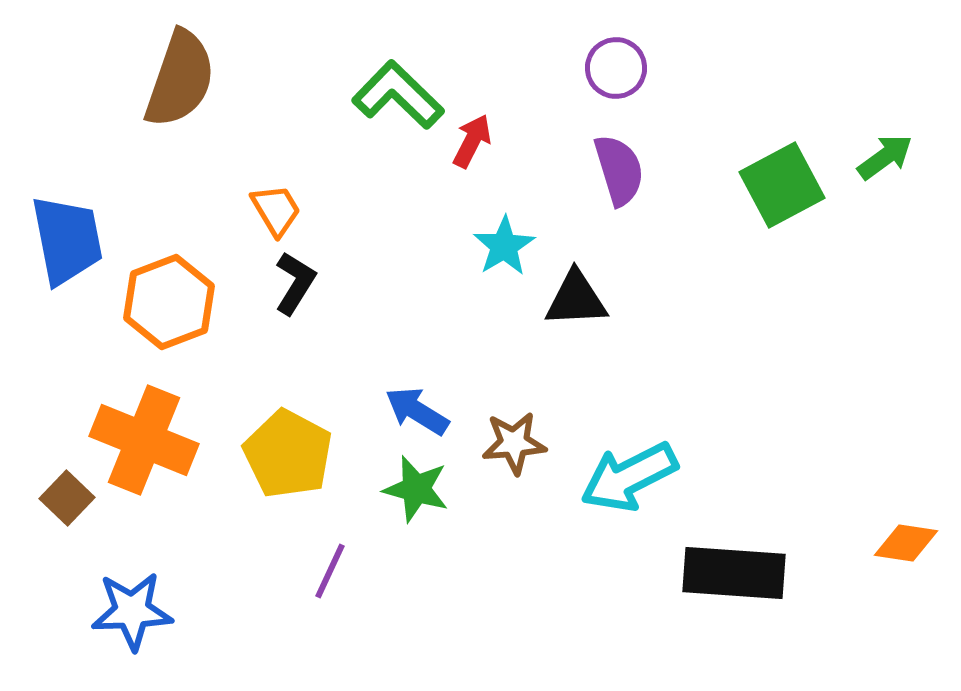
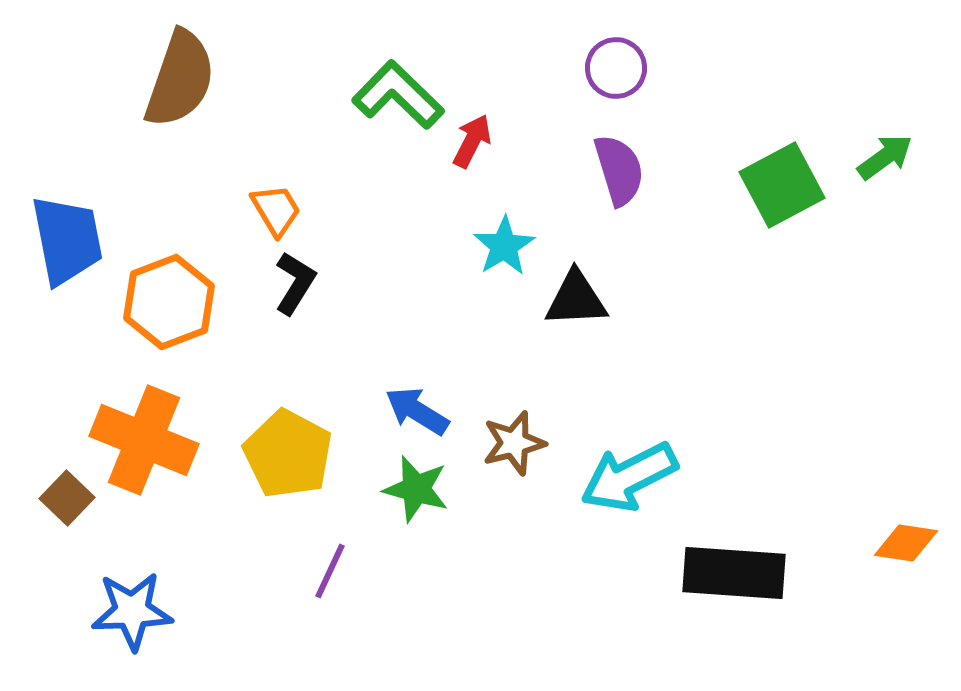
brown star: rotated 10 degrees counterclockwise
